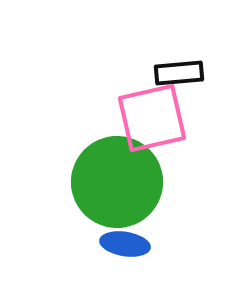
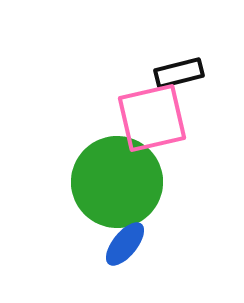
black rectangle: rotated 9 degrees counterclockwise
blue ellipse: rotated 60 degrees counterclockwise
